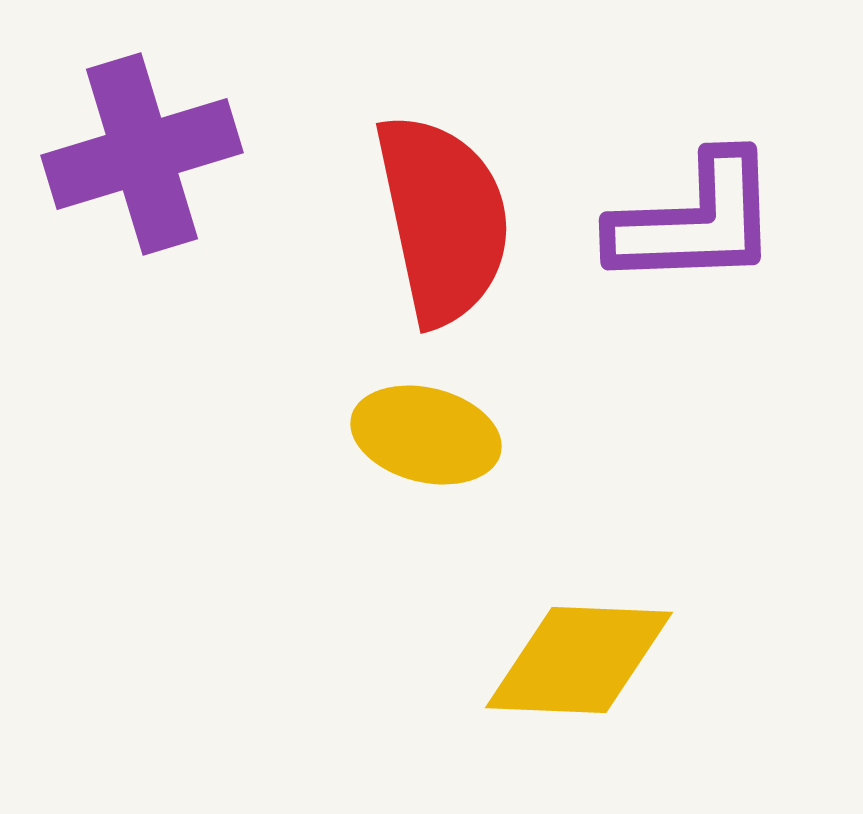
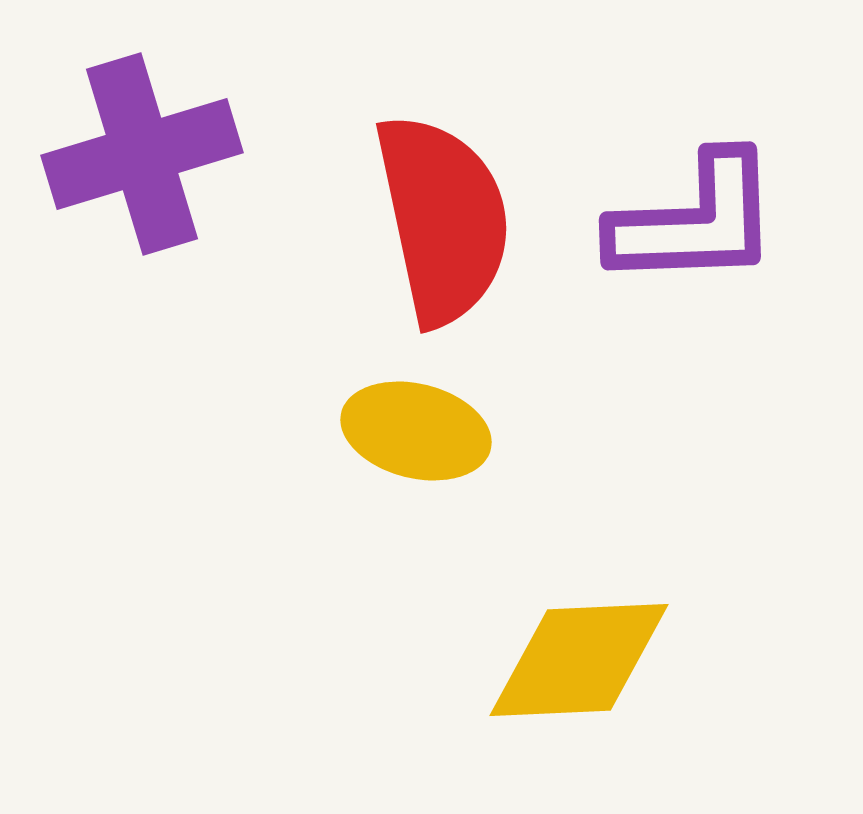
yellow ellipse: moved 10 px left, 4 px up
yellow diamond: rotated 5 degrees counterclockwise
